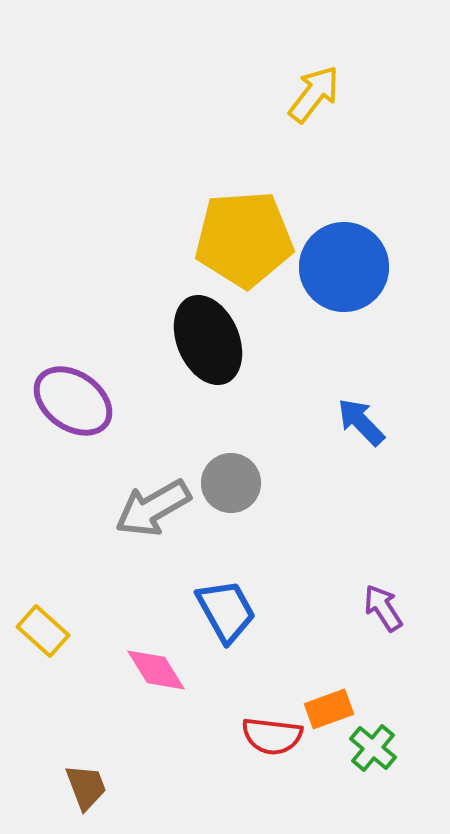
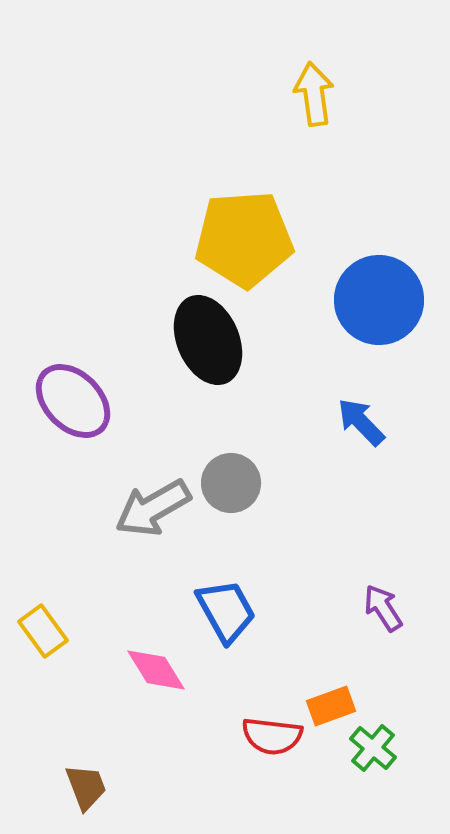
yellow arrow: rotated 46 degrees counterclockwise
blue circle: moved 35 px right, 33 px down
purple ellipse: rotated 10 degrees clockwise
yellow rectangle: rotated 12 degrees clockwise
orange rectangle: moved 2 px right, 3 px up
